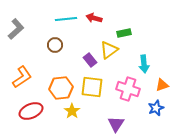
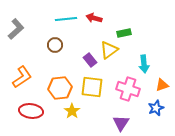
orange hexagon: moved 1 px left
red ellipse: rotated 30 degrees clockwise
purple triangle: moved 5 px right, 1 px up
